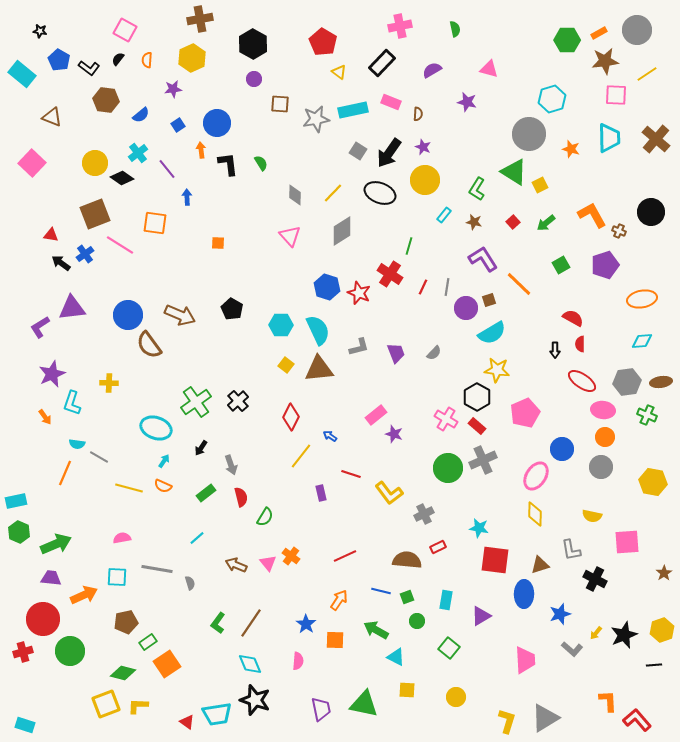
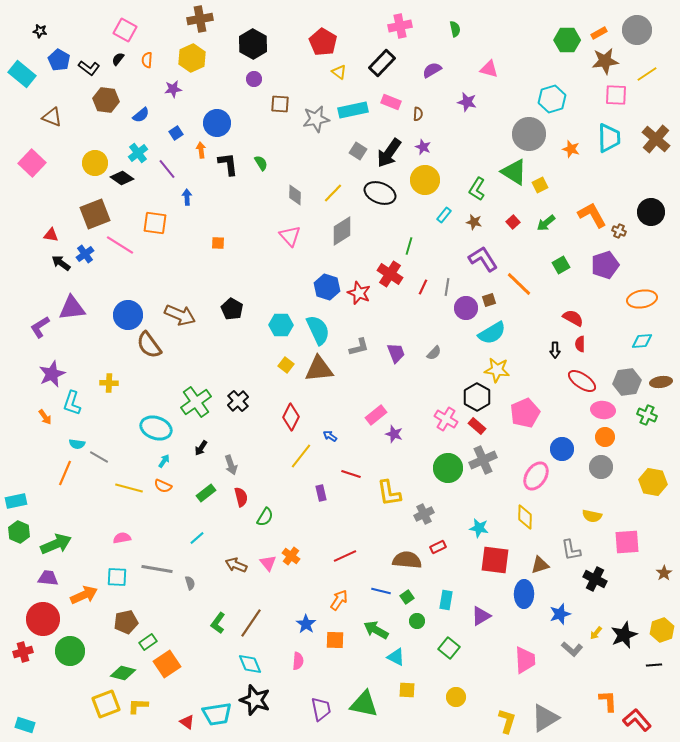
blue square at (178, 125): moved 2 px left, 8 px down
yellow L-shape at (389, 493): rotated 28 degrees clockwise
yellow diamond at (535, 514): moved 10 px left, 3 px down
purple trapezoid at (51, 578): moved 3 px left
green square at (407, 597): rotated 16 degrees counterclockwise
